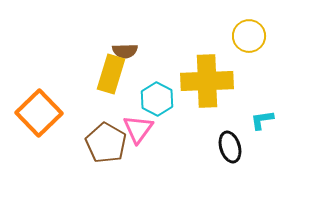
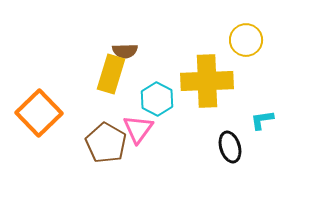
yellow circle: moved 3 px left, 4 px down
